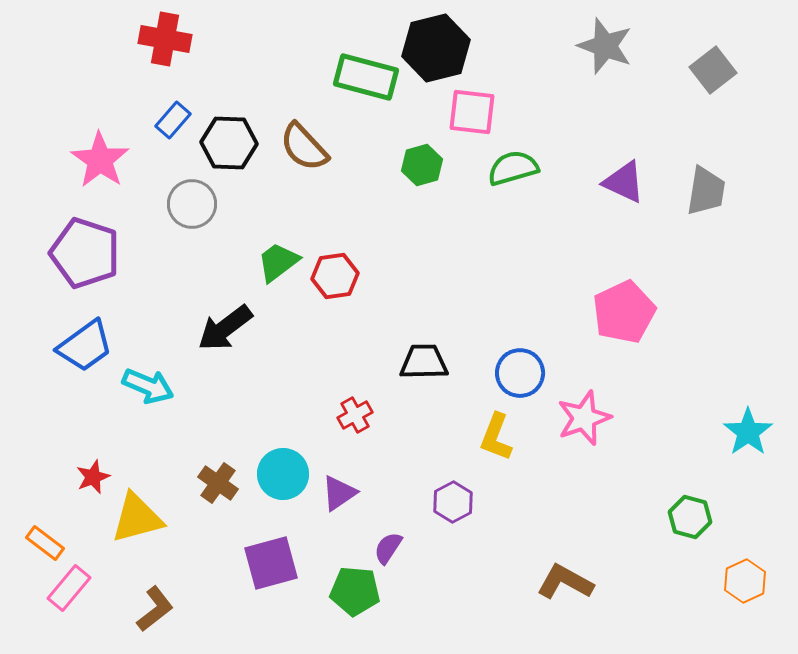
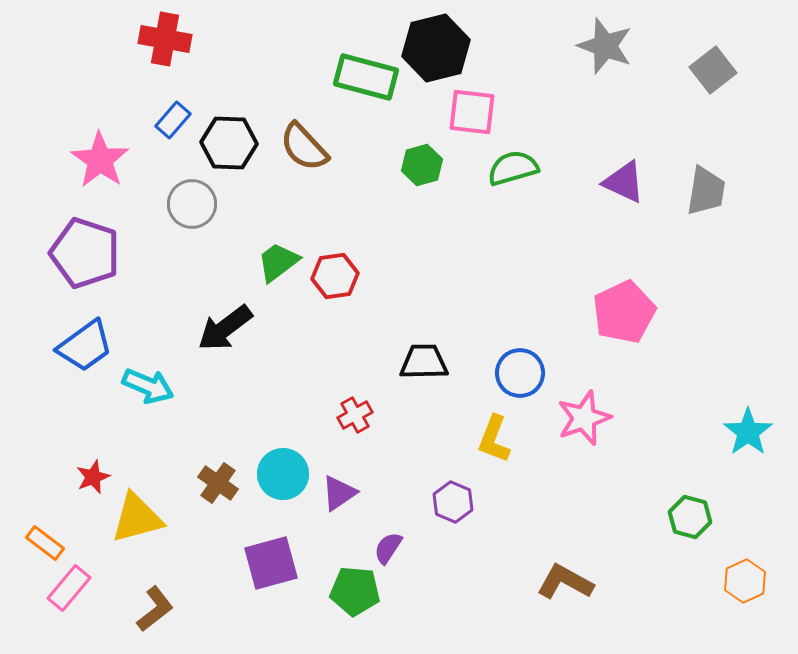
yellow L-shape at (496, 437): moved 2 px left, 2 px down
purple hexagon at (453, 502): rotated 9 degrees counterclockwise
